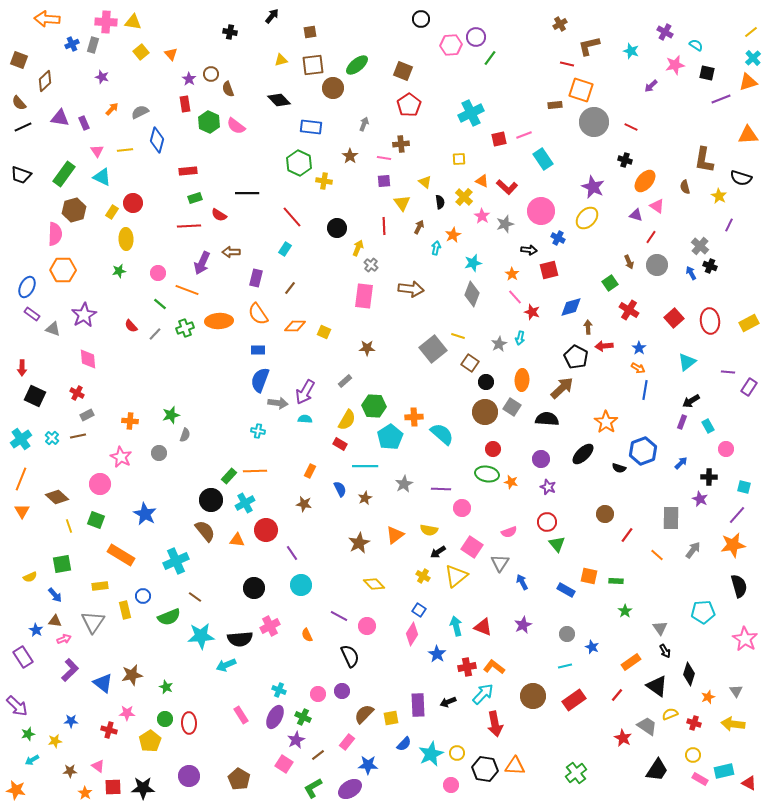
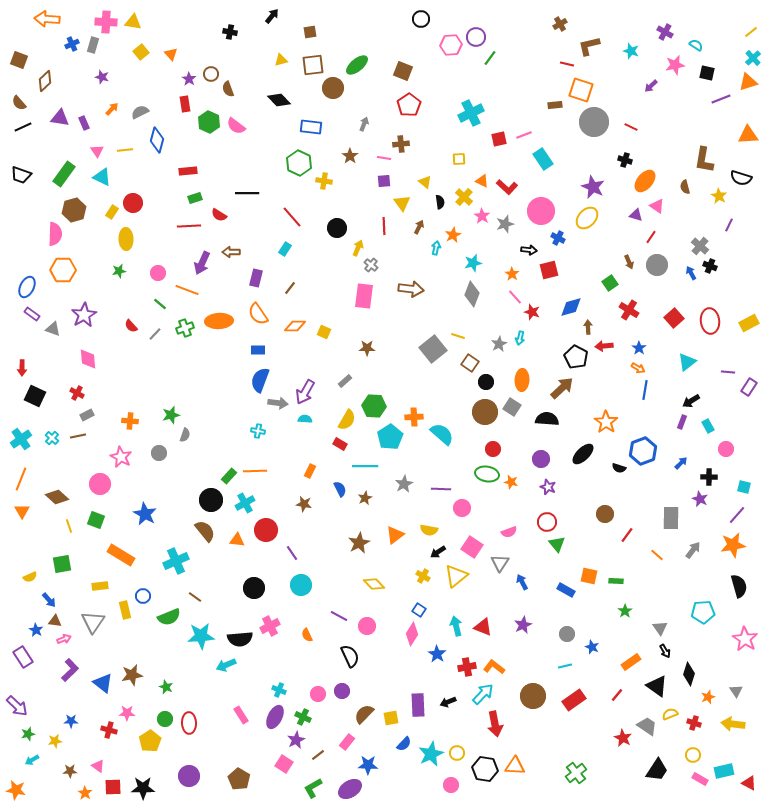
blue arrow at (55, 595): moved 6 px left, 5 px down
